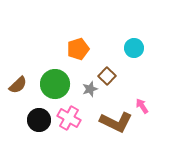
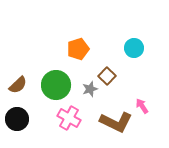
green circle: moved 1 px right, 1 px down
black circle: moved 22 px left, 1 px up
